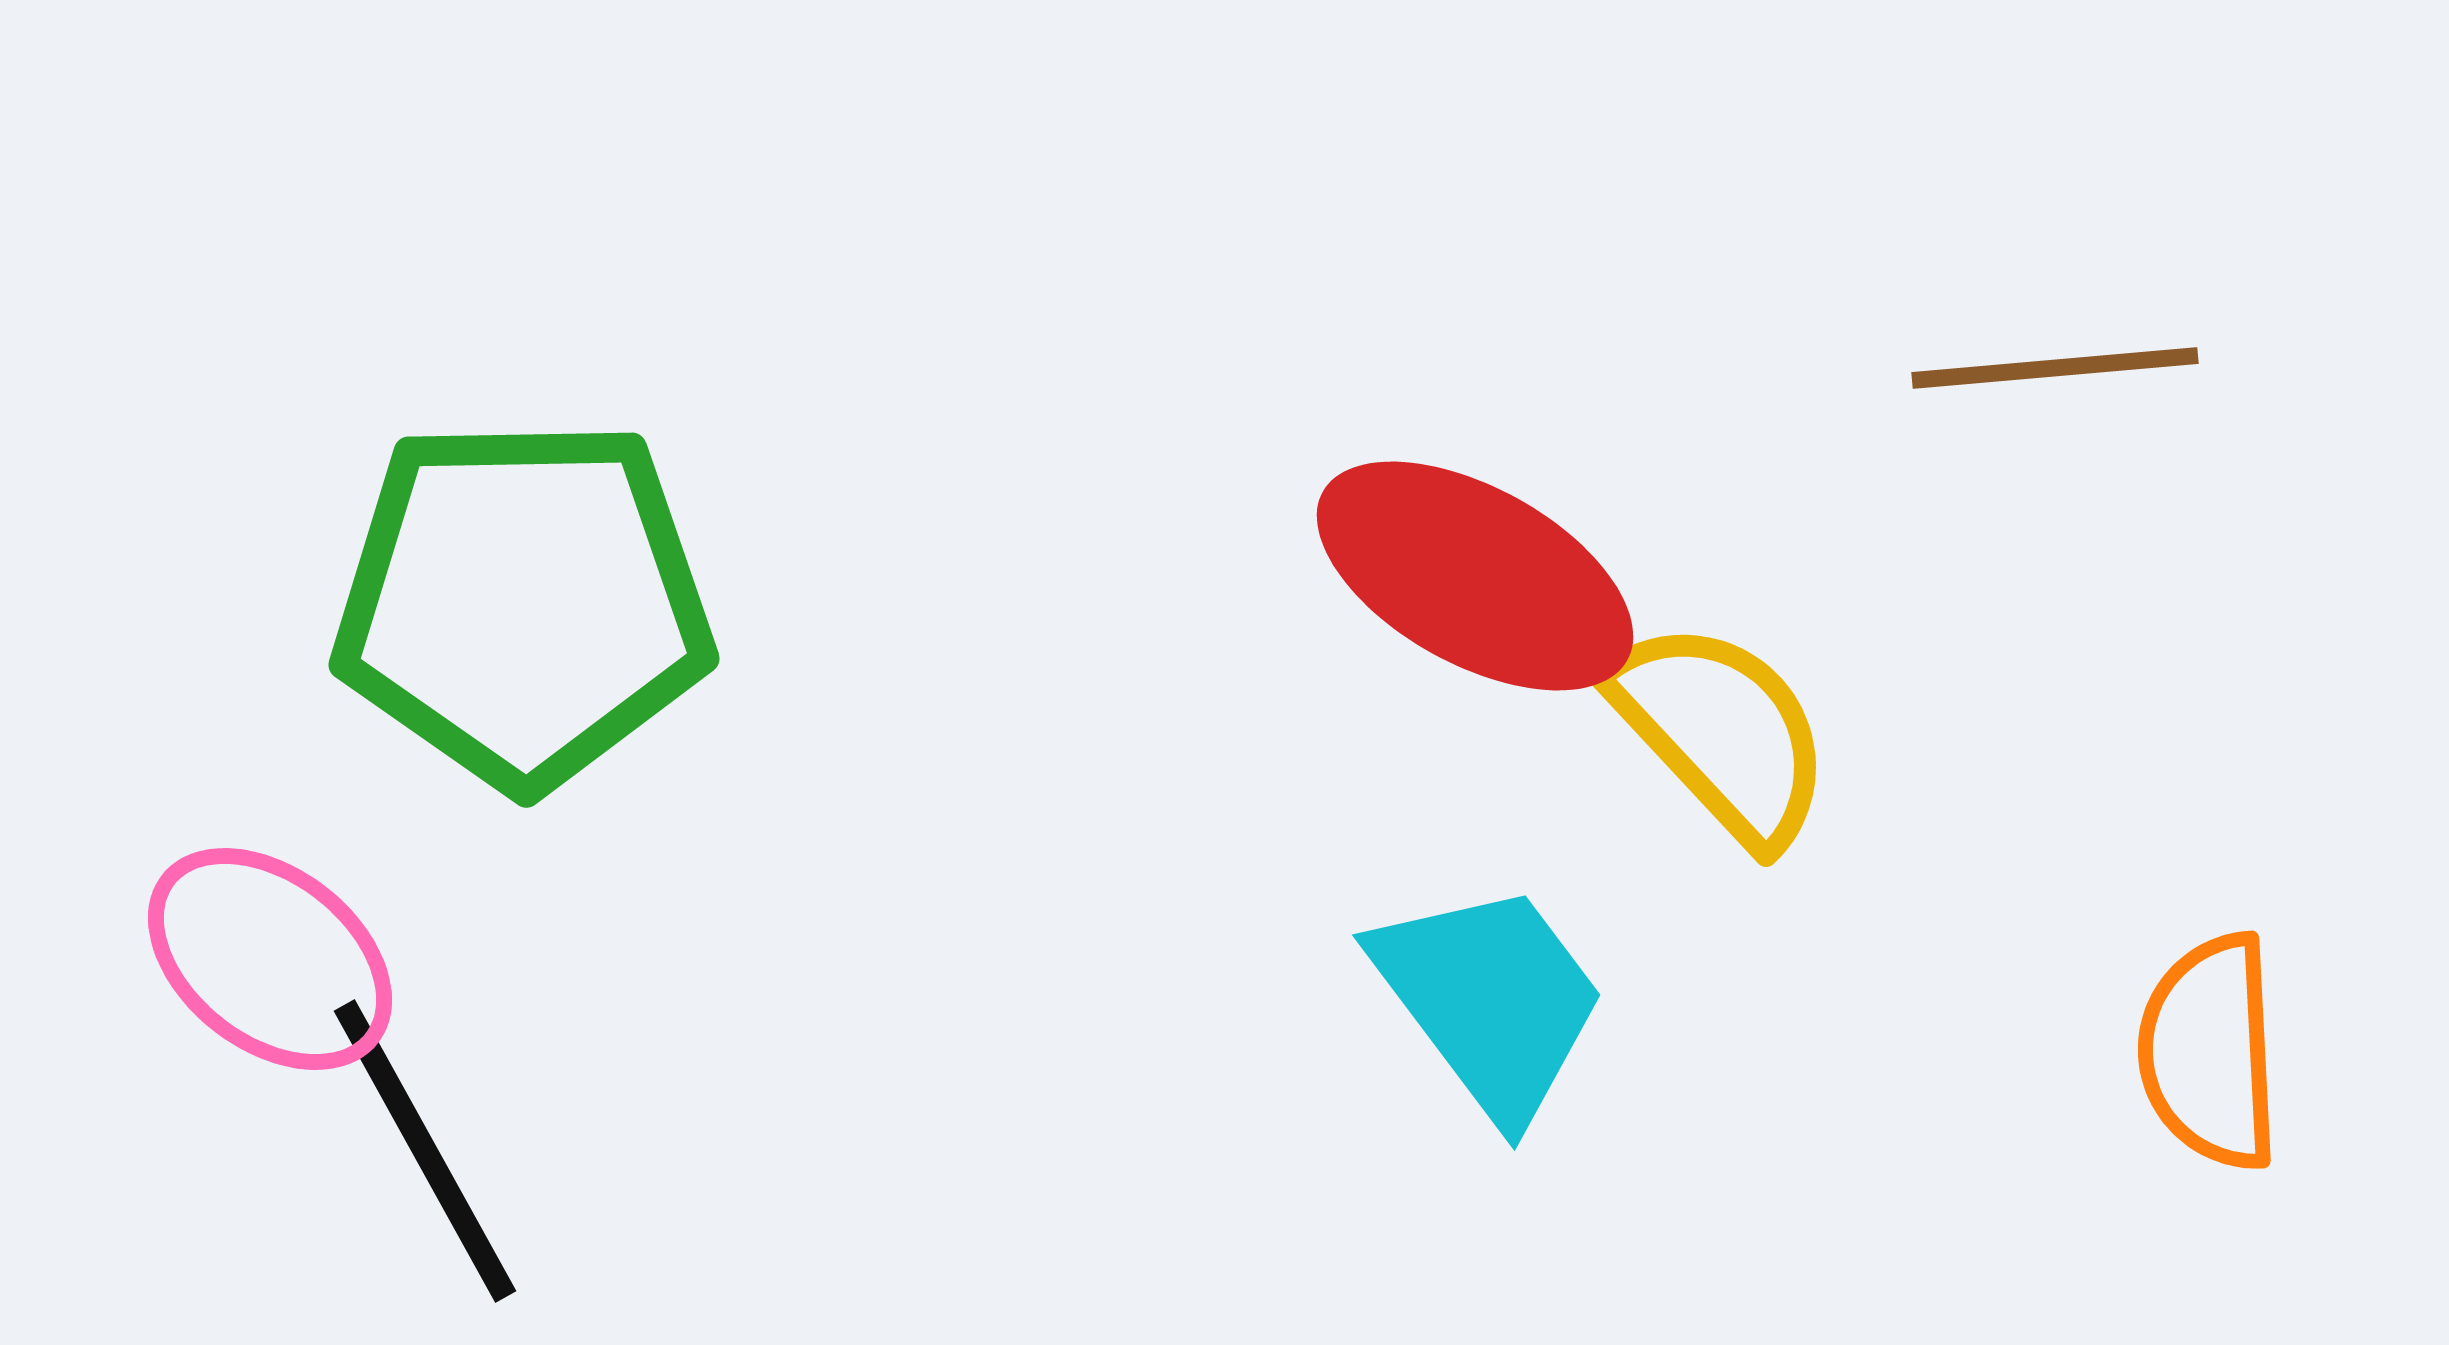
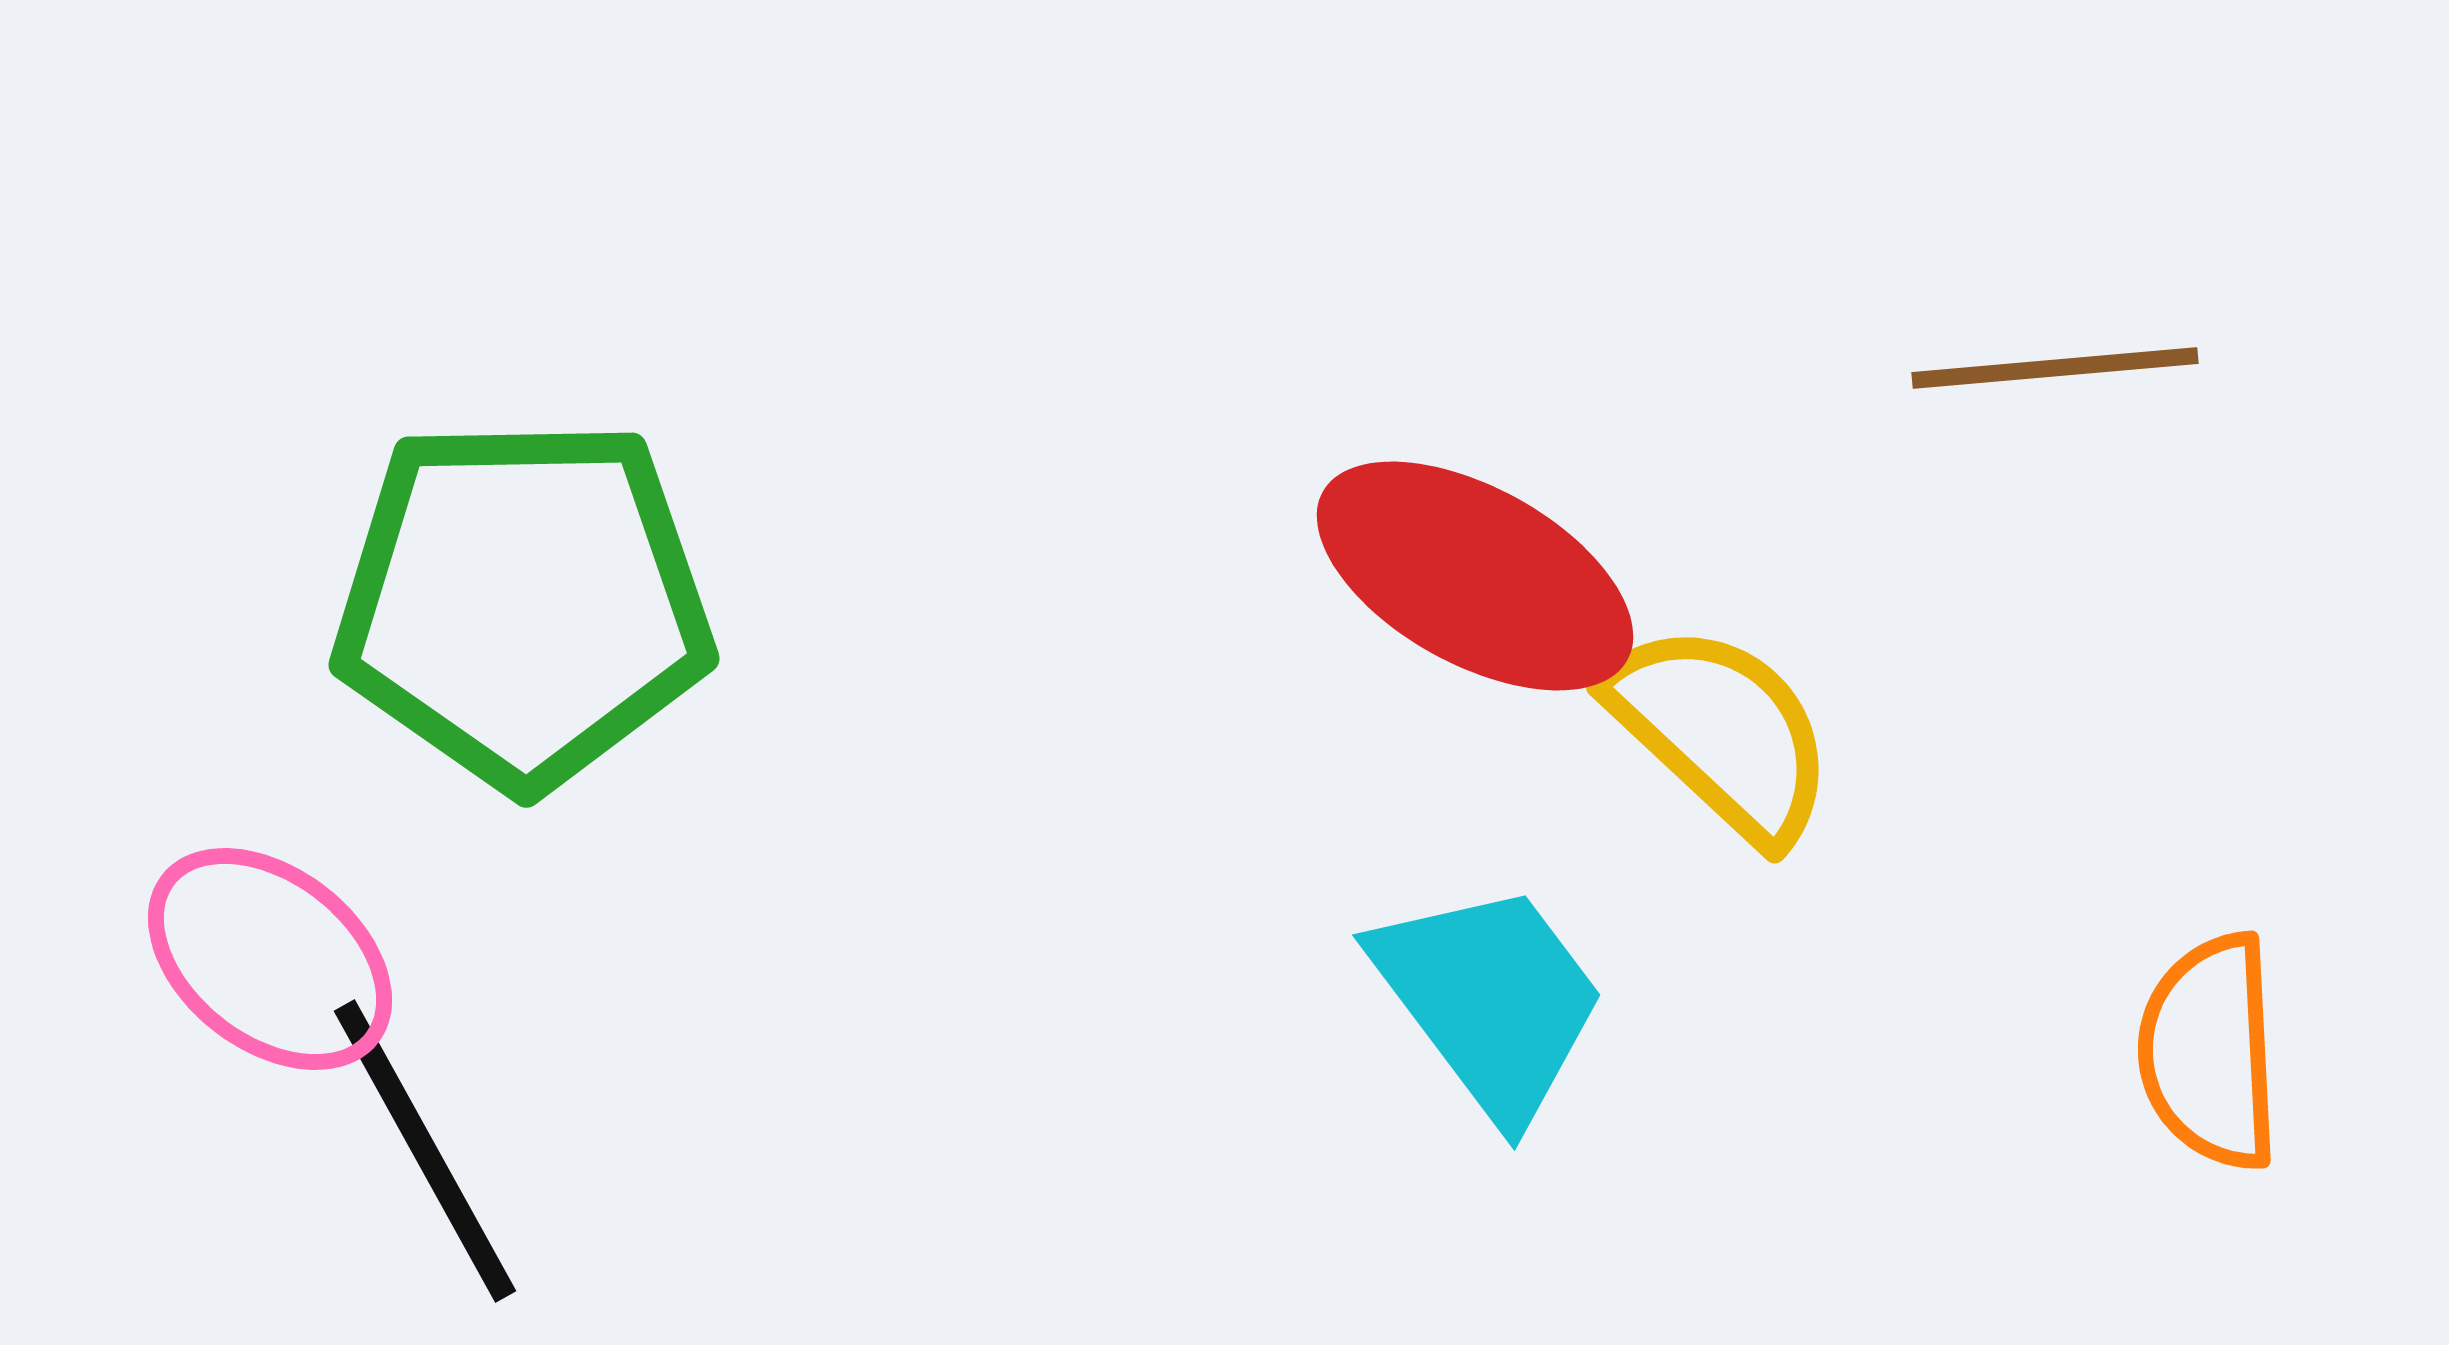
yellow semicircle: rotated 4 degrees counterclockwise
